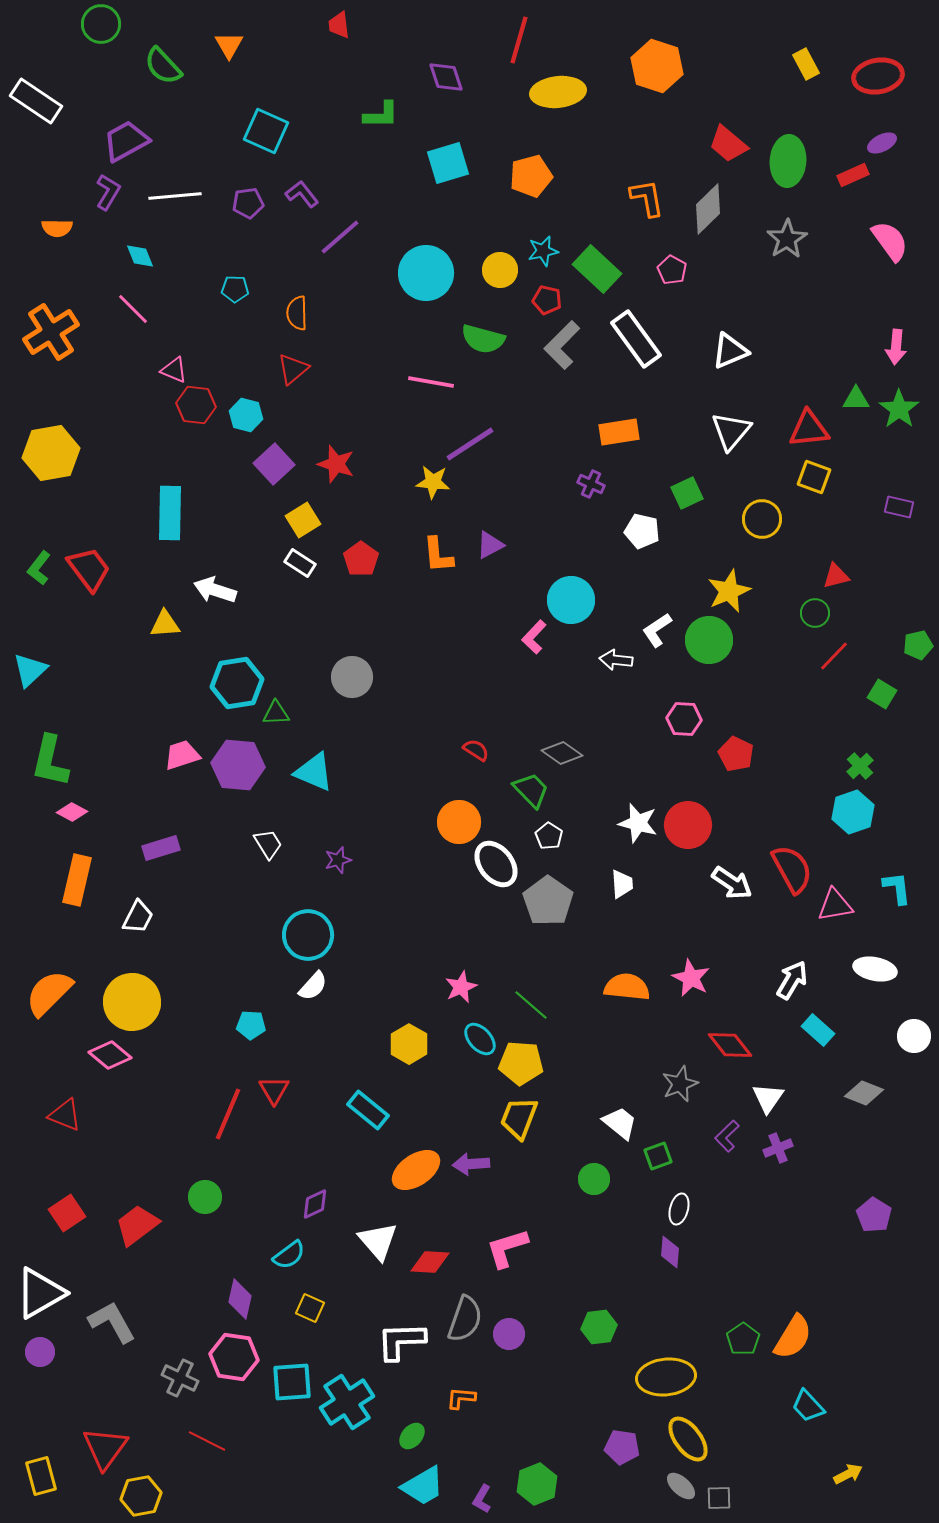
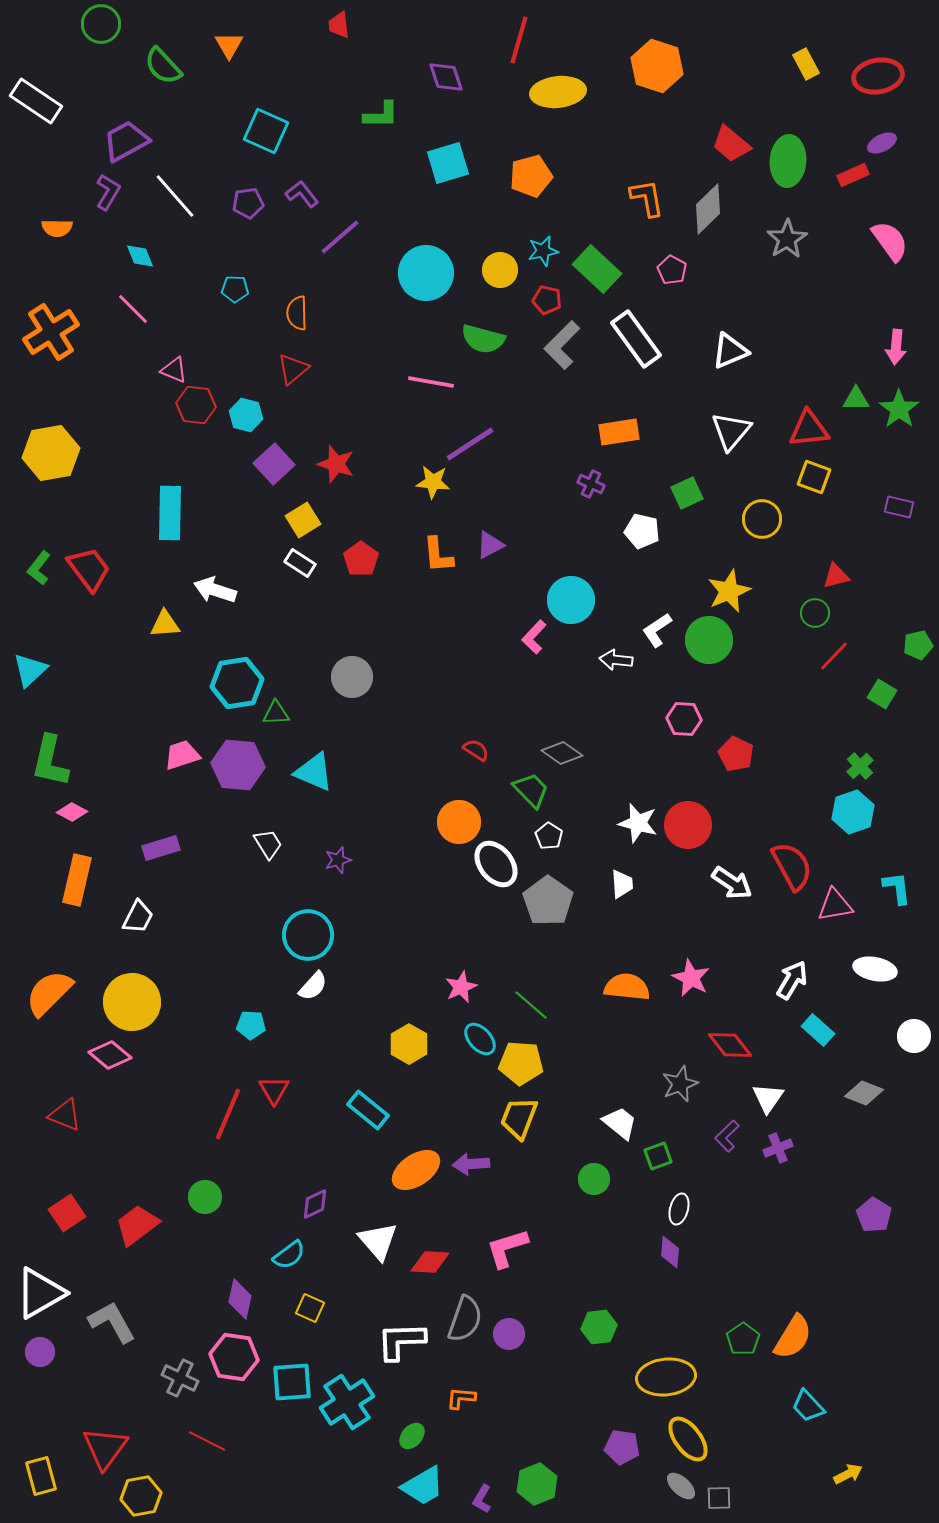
red trapezoid at (728, 144): moved 3 px right
white line at (175, 196): rotated 54 degrees clockwise
red semicircle at (792, 869): moved 3 px up
